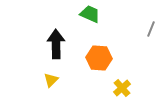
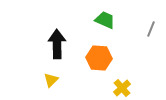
green trapezoid: moved 15 px right, 6 px down
black arrow: moved 1 px right
